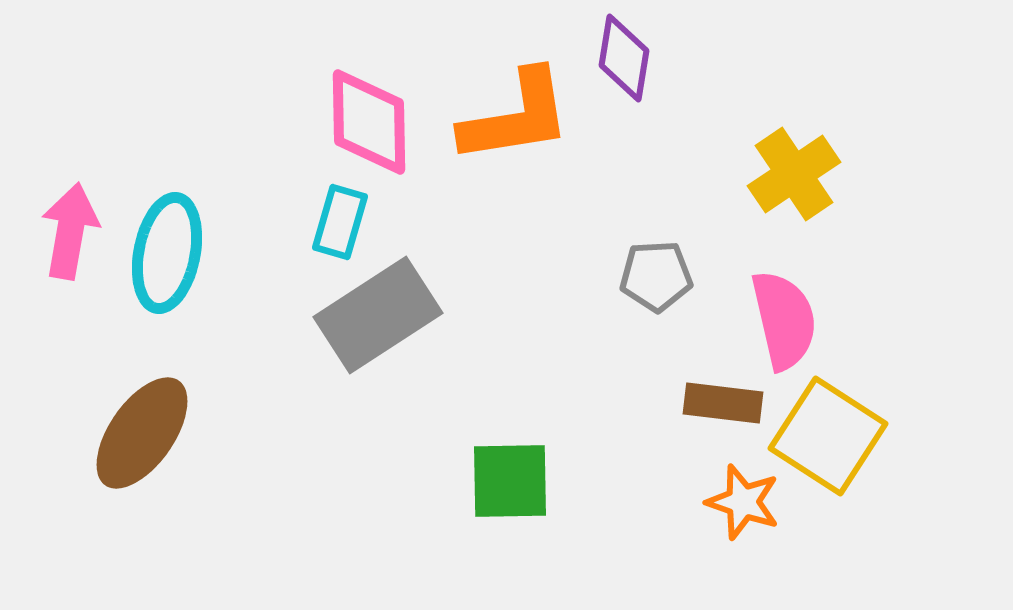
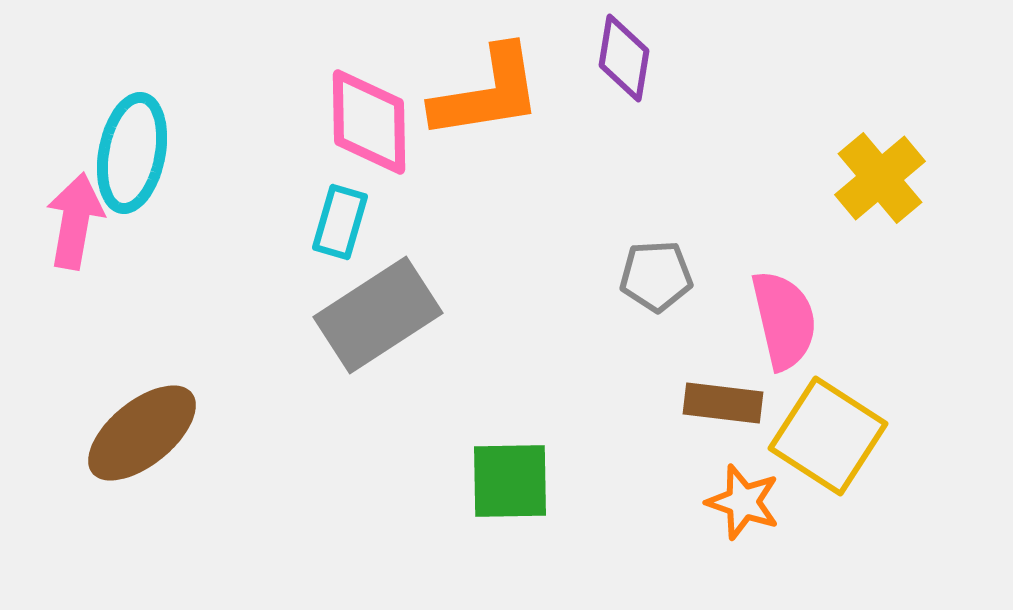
orange L-shape: moved 29 px left, 24 px up
yellow cross: moved 86 px right, 4 px down; rotated 6 degrees counterclockwise
pink arrow: moved 5 px right, 10 px up
cyan ellipse: moved 35 px left, 100 px up
brown ellipse: rotated 16 degrees clockwise
